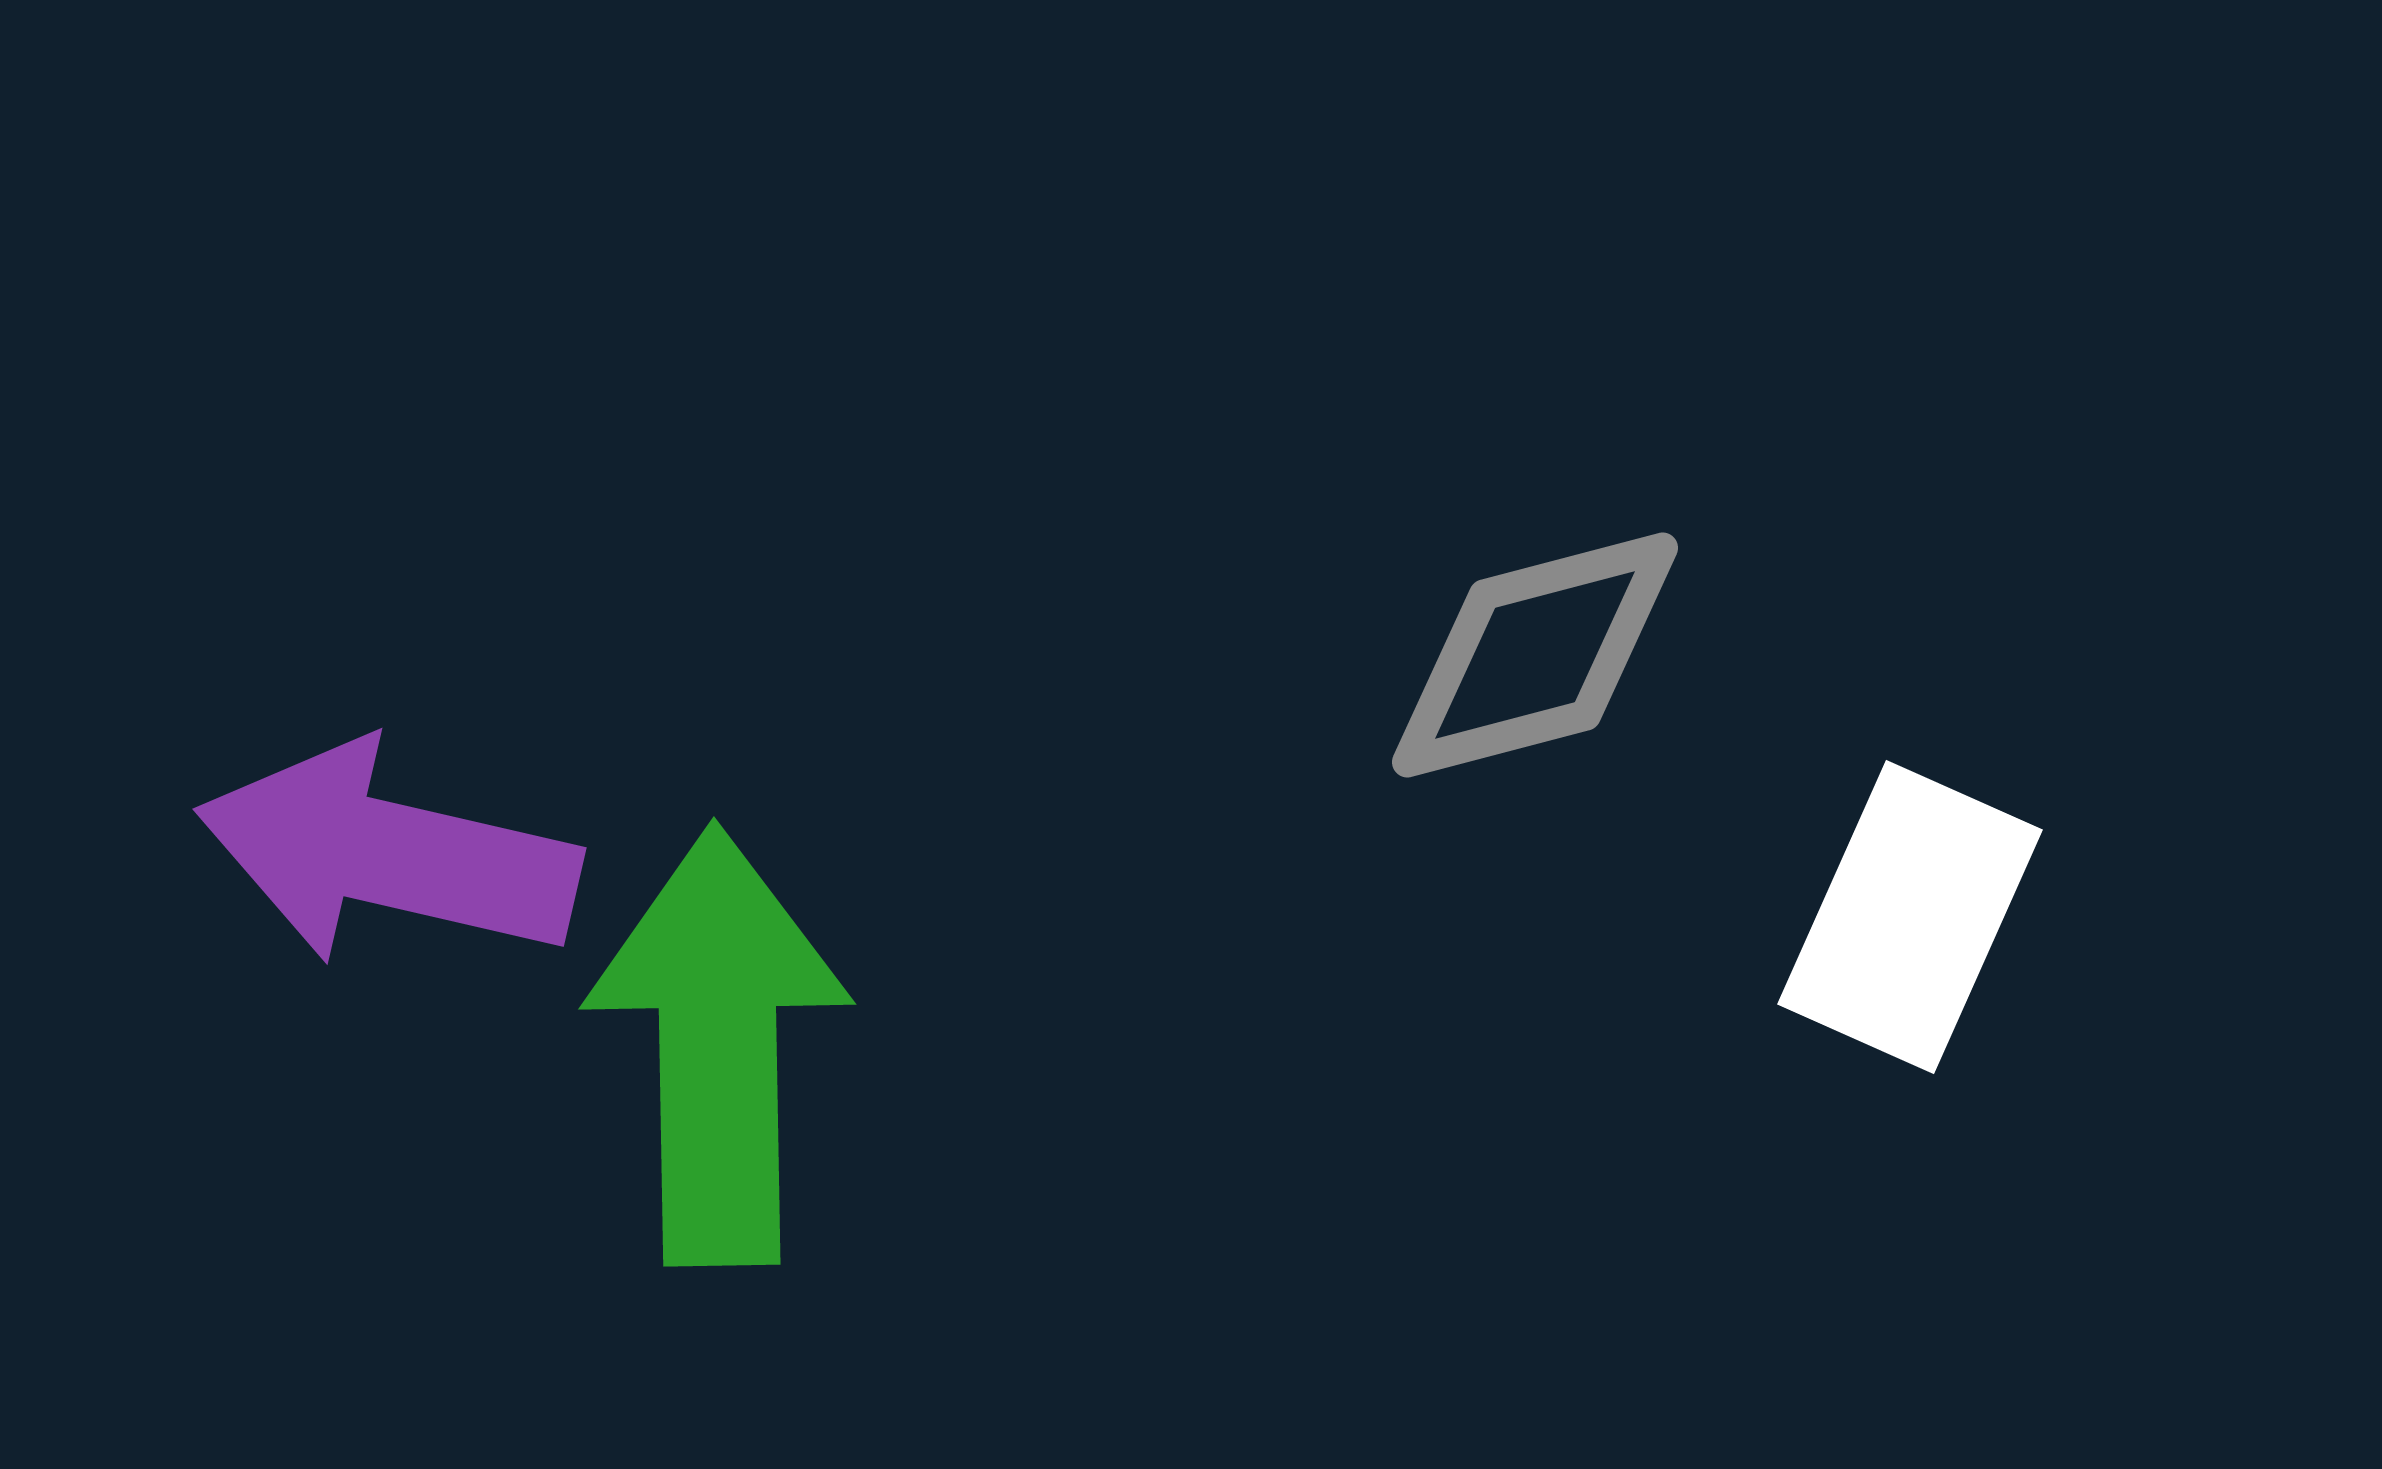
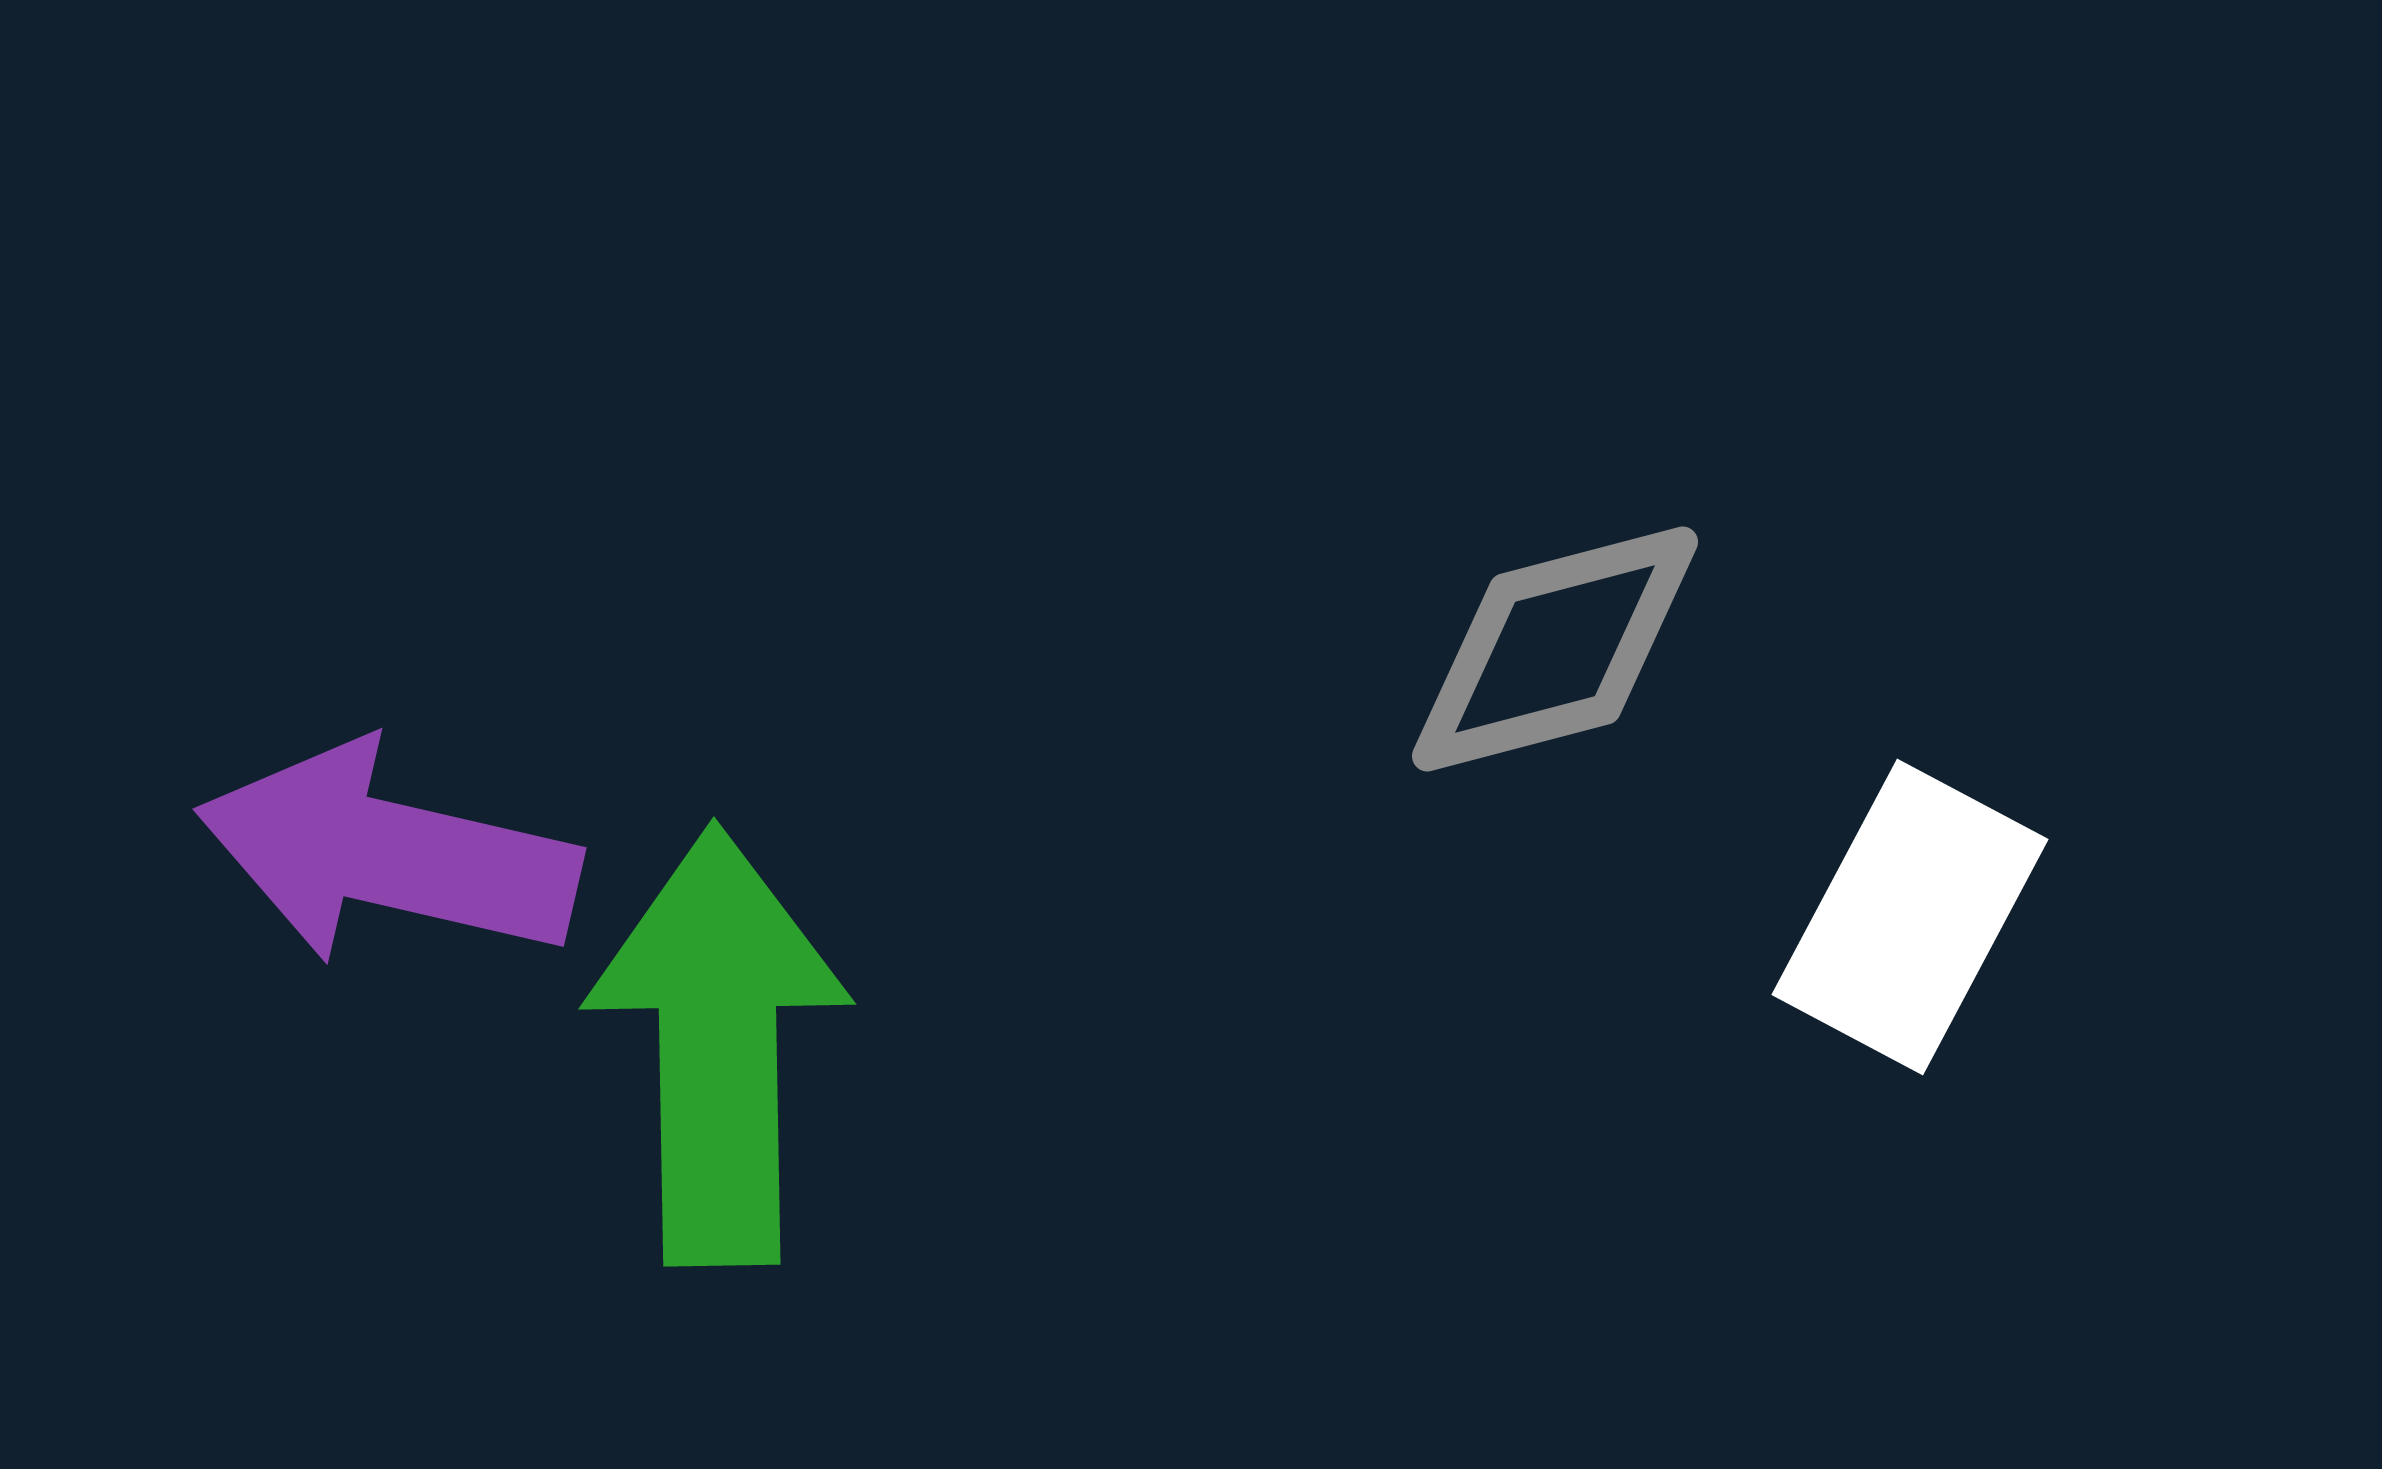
gray diamond: moved 20 px right, 6 px up
white rectangle: rotated 4 degrees clockwise
